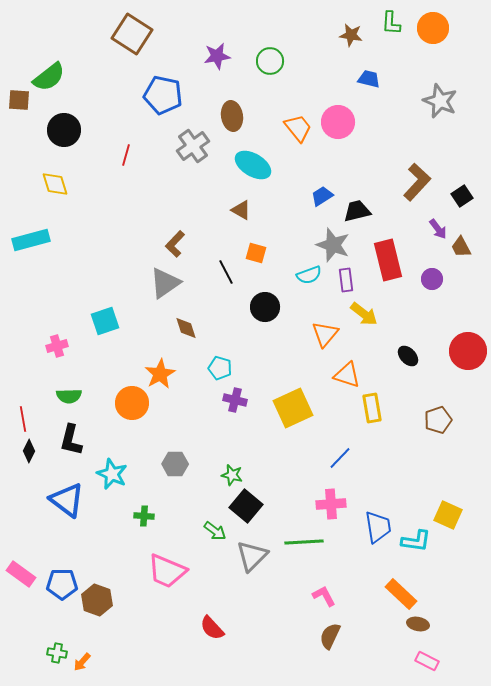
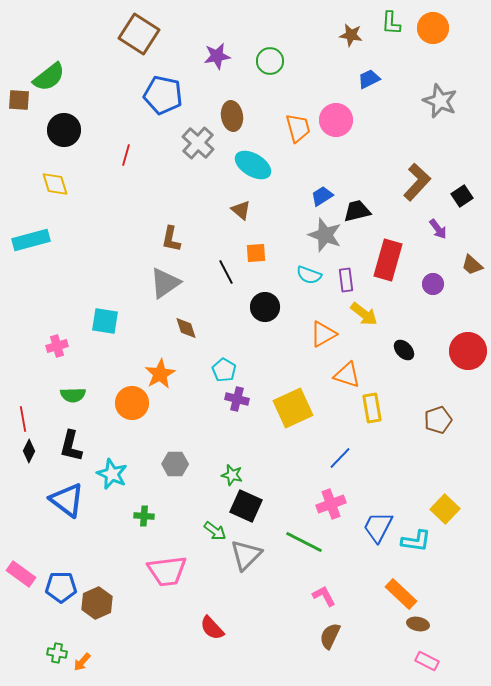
brown square at (132, 34): moved 7 px right
blue trapezoid at (369, 79): rotated 40 degrees counterclockwise
pink circle at (338, 122): moved 2 px left, 2 px up
orange trapezoid at (298, 128): rotated 24 degrees clockwise
gray cross at (193, 146): moved 5 px right, 3 px up; rotated 12 degrees counterclockwise
brown triangle at (241, 210): rotated 10 degrees clockwise
brown L-shape at (175, 244): moved 4 px left, 5 px up; rotated 32 degrees counterclockwise
gray star at (333, 245): moved 8 px left, 10 px up
brown trapezoid at (461, 247): moved 11 px right, 18 px down; rotated 20 degrees counterclockwise
orange square at (256, 253): rotated 20 degrees counterclockwise
red rectangle at (388, 260): rotated 30 degrees clockwise
cyan semicircle at (309, 275): rotated 40 degrees clockwise
purple circle at (432, 279): moved 1 px right, 5 px down
cyan square at (105, 321): rotated 28 degrees clockwise
orange triangle at (325, 334): moved 2 px left; rotated 20 degrees clockwise
black ellipse at (408, 356): moved 4 px left, 6 px up
cyan pentagon at (220, 368): moved 4 px right, 2 px down; rotated 15 degrees clockwise
green semicircle at (69, 396): moved 4 px right, 1 px up
purple cross at (235, 400): moved 2 px right, 1 px up
black L-shape at (71, 440): moved 6 px down
pink cross at (331, 504): rotated 16 degrees counterclockwise
black square at (246, 506): rotated 16 degrees counterclockwise
yellow square at (448, 515): moved 3 px left, 6 px up; rotated 20 degrees clockwise
blue trapezoid at (378, 527): rotated 144 degrees counterclockwise
green line at (304, 542): rotated 30 degrees clockwise
gray triangle at (252, 556): moved 6 px left, 1 px up
pink trapezoid at (167, 571): rotated 30 degrees counterclockwise
blue pentagon at (62, 584): moved 1 px left, 3 px down
brown hexagon at (97, 600): moved 3 px down; rotated 16 degrees clockwise
